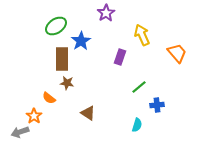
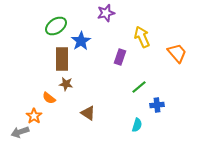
purple star: rotated 18 degrees clockwise
yellow arrow: moved 2 px down
brown star: moved 1 px left, 1 px down
